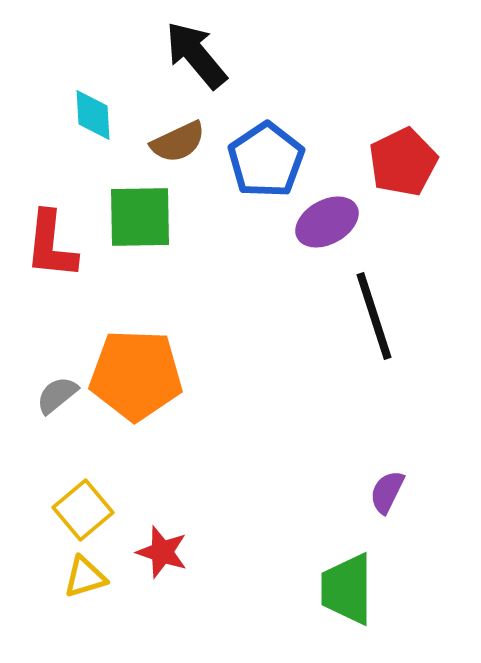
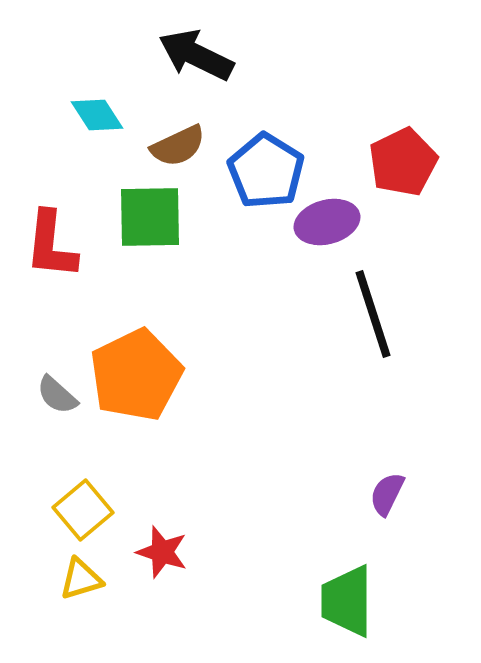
black arrow: rotated 24 degrees counterclockwise
cyan diamond: moved 4 px right; rotated 30 degrees counterclockwise
brown semicircle: moved 4 px down
blue pentagon: moved 11 px down; rotated 6 degrees counterclockwise
green square: moved 10 px right
purple ellipse: rotated 14 degrees clockwise
black line: moved 1 px left, 2 px up
orange pentagon: rotated 28 degrees counterclockwise
gray semicircle: rotated 99 degrees counterclockwise
purple semicircle: moved 2 px down
yellow triangle: moved 4 px left, 2 px down
green trapezoid: moved 12 px down
